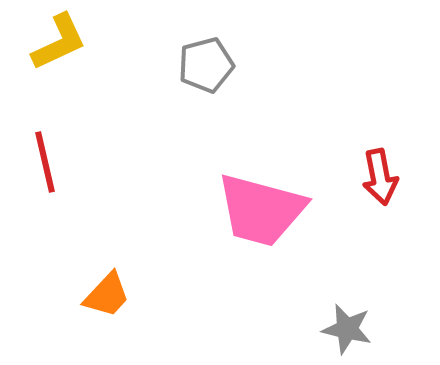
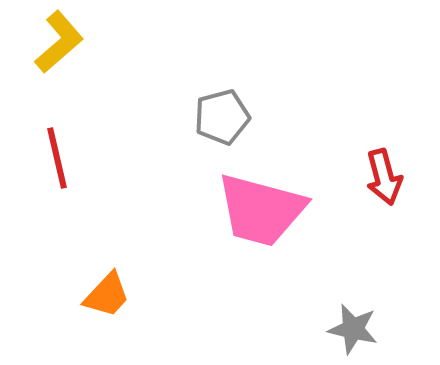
yellow L-shape: rotated 16 degrees counterclockwise
gray pentagon: moved 16 px right, 52 px down
red line: moved 12 px right, 4 px up
red arrow: moved 4 px right; rotated 4 degrees counterclockwise
gray star: moved 6 px right
